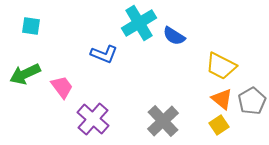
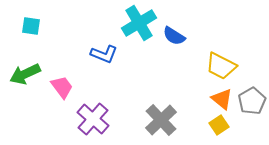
gray cross: moved 2 px left, 1 px up
